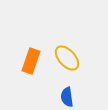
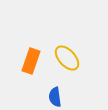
blue semicircle: moved 12 px left
